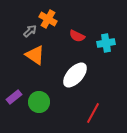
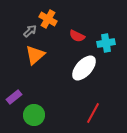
orange triangle: rotated 45 degrees clockwise
white ellipse: moved 9 px right, 7 px up
green circle: moved 5 px left, 13 px down
